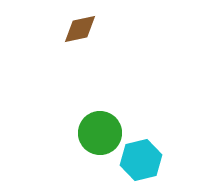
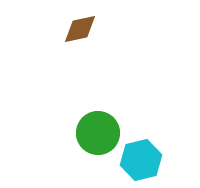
green circle: moved 2 px left
